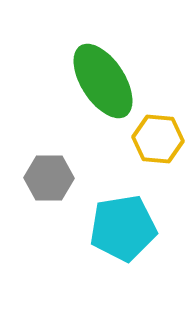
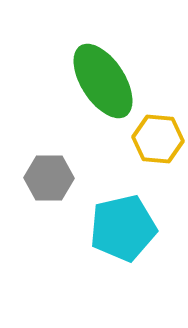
cyan pentagon: rotated 4 degrees counterclockwise
